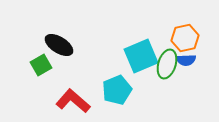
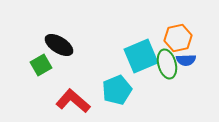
orange hexagon: moved 7 px left
green ellipse: rotated 32 degrees counterclockwise
